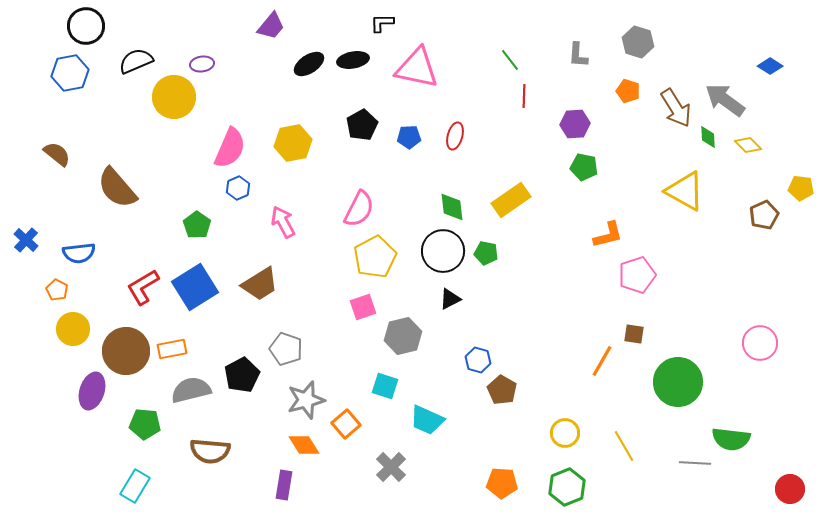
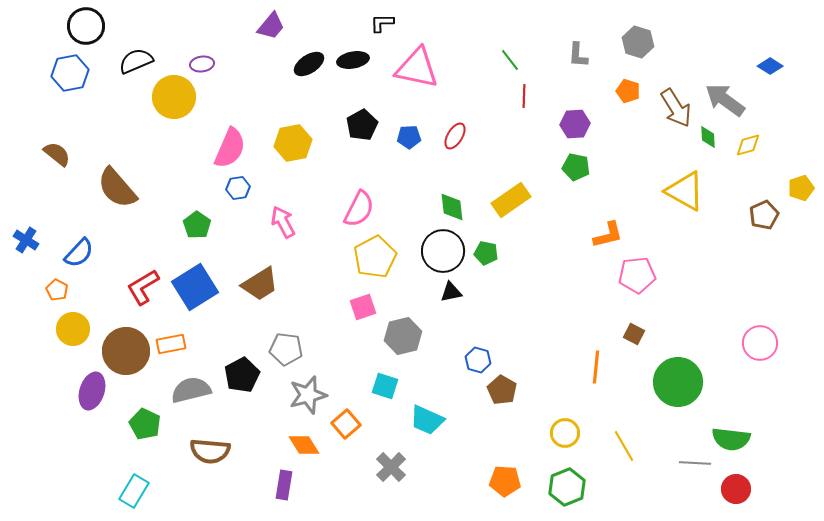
red ellipse at (455, 136): rotated 16 degrees clockwise
yellow diamond at (748, 145): rotated 60 degrees counterclockwise
green pentagon at (584, 167): moved 8 px left
blue hexagon at (238, 188): rotated 15 degrees clockwise
yellow pentagon at (801, 188): rotated 25 degrees counterclockwise
blue cross at (26, 240): rotated 10 degrees counterclockwise
blue semicircle at (79, 253): rotated 40 degrees counterclockwise
pink pentagon at (637, 275): rotated 12 degrees clockwise
black triangle at (450, 299): moved 1 px right, 7 px up; rotated 15 degrees clockwise
brown square at (634, 334): rotated 20 degrees clockwise
orange rectangle at (172, 349): moved 1 px left, 5 px up
gray pentagon at (286, 349): rotated 12 degrees counterclockwise
orange line at (602, 361): moved 6 px left, 6 px down; rotated 24 degrees counterclockwise
gray star at (306, 400): moved 2 px right, 5 px up
green pentagon at (145, 424): rotated 20 degrees clockwise
orange pentagon at (502, 483): moved 3 px right, 2 px up
cyan rectangle at (135, 486): moved 1 px left, 5 px down
red circle at (790, 489): moved 54 px left
